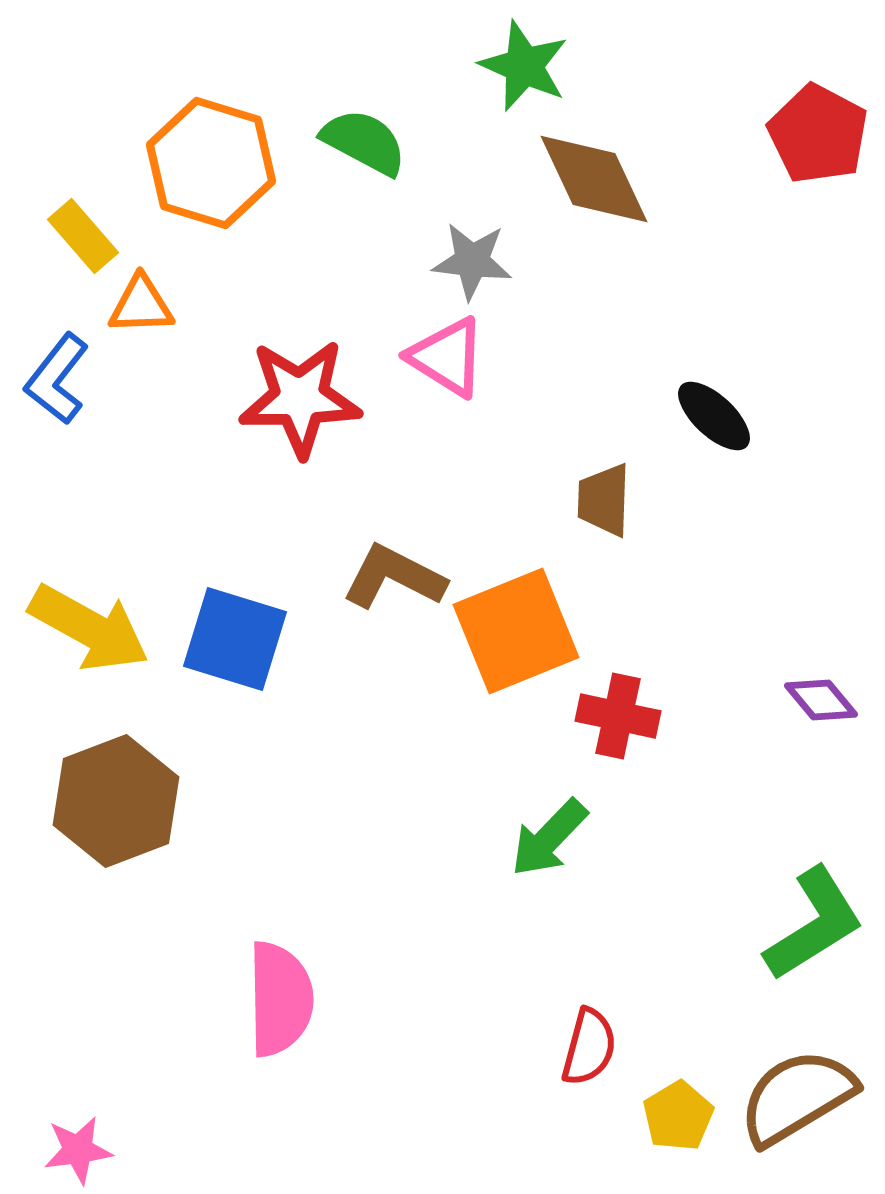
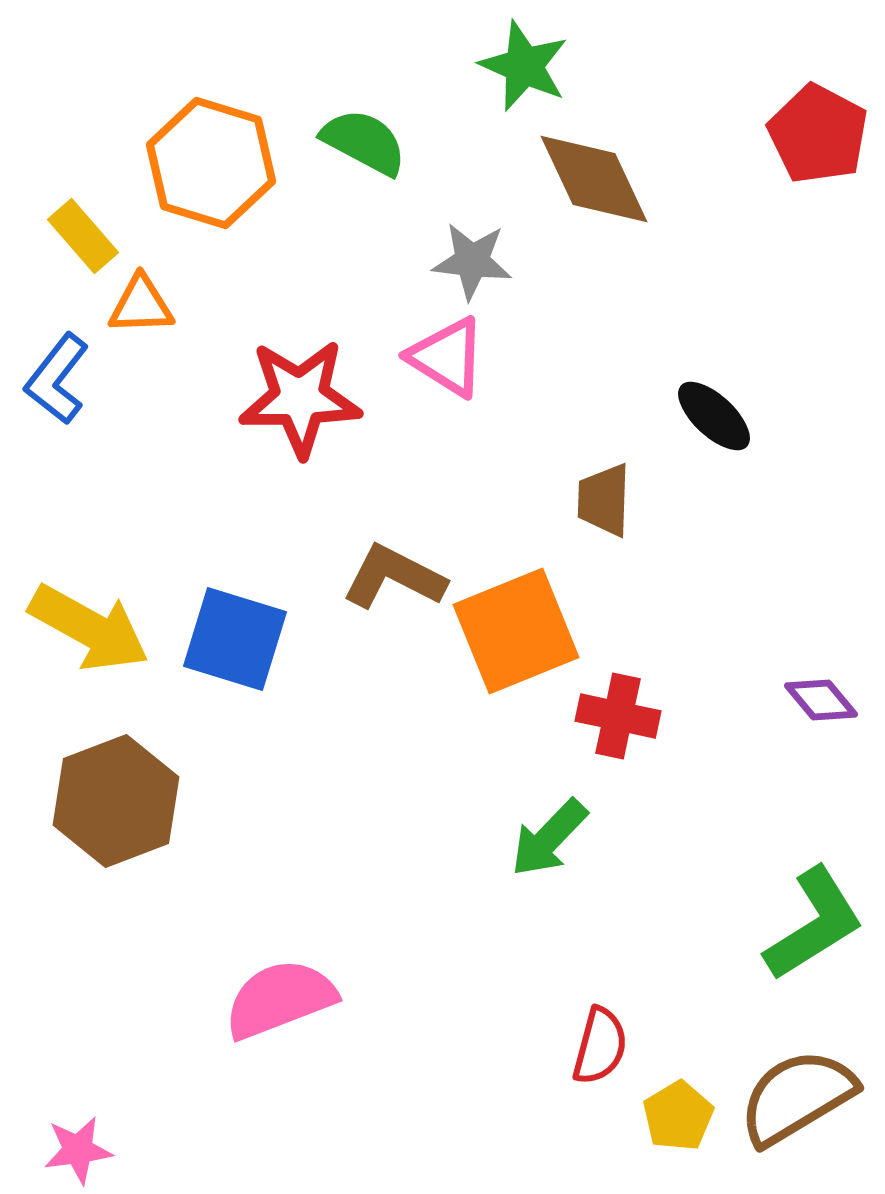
pink semicircle: rotated 110 degrees counterclockwise
red semicircle: moved 11 px right, 1 px up
